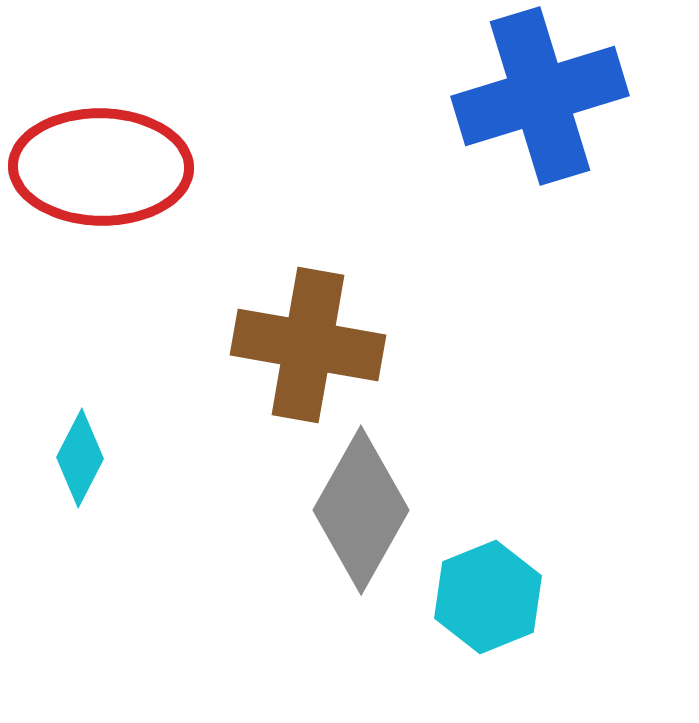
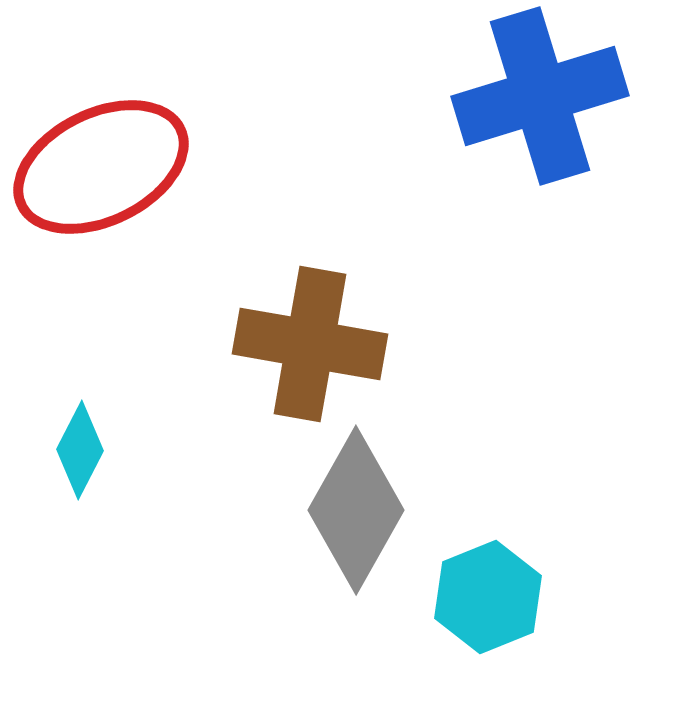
red ellipse: rotated 27 degrees counterclockwise
brown cross: moved 2 px right, 1 px up
cyan diamond: moved 8 px up
gray diamond: moved 5 px left
